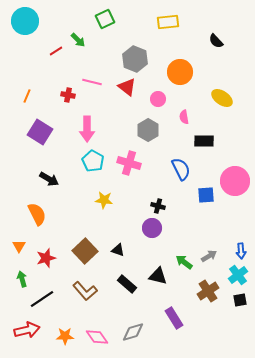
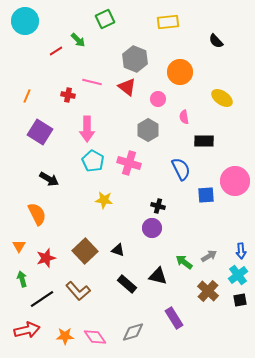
brown L-shape at (85, 291): moved 7 px left
brown cross at (208, 291): rotated 15 degrees counterclockwise
pink diamond at (97, 337): moved 2 px left
